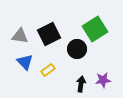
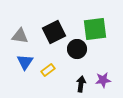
green square: rotated 25 degrees clockwise
black square: moved 5 px right, 2 px up
blue triangle: rotated 18 degrees clockwise
